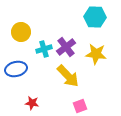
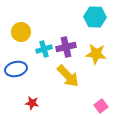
purple cross: rotated 24 degrees clockwise
pink square: moved 21 px right; rotated 16 degrees counterclockwise
